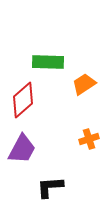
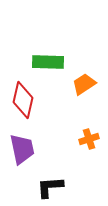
red diamond: rotated 36 degrees counterclockwise
purple trapezoid: rotated 40 degrees counterclockwise
